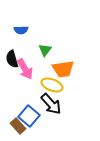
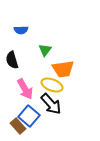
black semicircle: moved 1 px down
pink arrow: moved 20 px down
